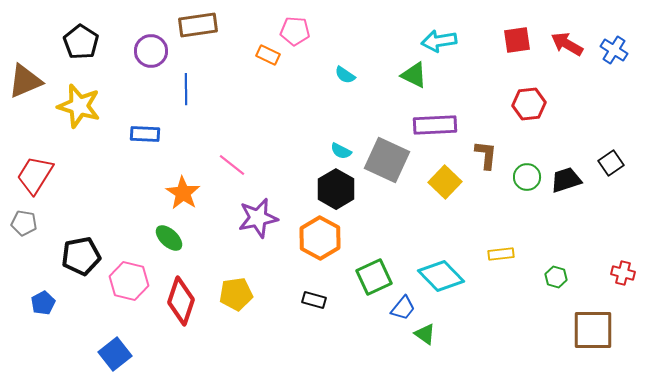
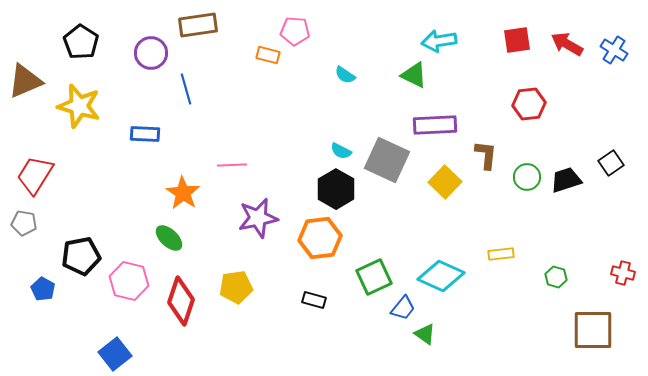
purple circle at (151, 51): moved 2 px down
orange rectangle at (268, 55): rotated 10 degrees counterclockwise
blue line at (186, 89): rotated 16 degrees counterclockwise
pink line at (232, 165): rotated 40 degrees counterclockwise
orange hexagon at (320, 238): rotated 24 degrees clockwise
cyan diamond at (441, 276): rotated 21 degrees counterclockwise
yellow pentagon at (236, 294): moved 7 px up
blue pentagon at (43, 303): moved 14 px up; rotated 15 degrees counterclockwise
